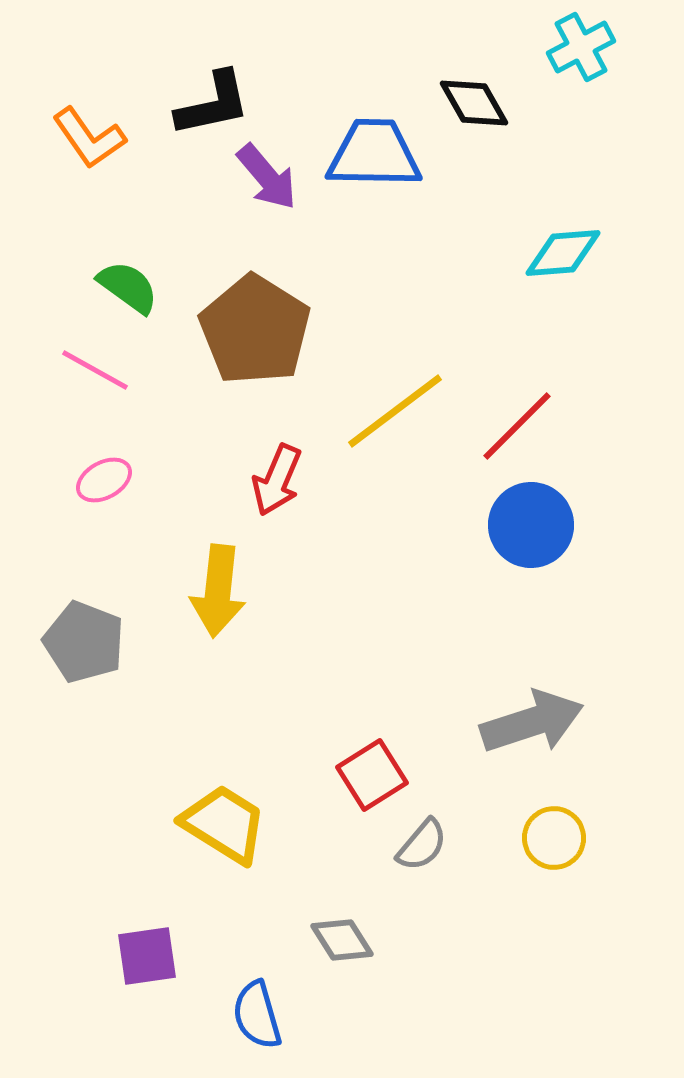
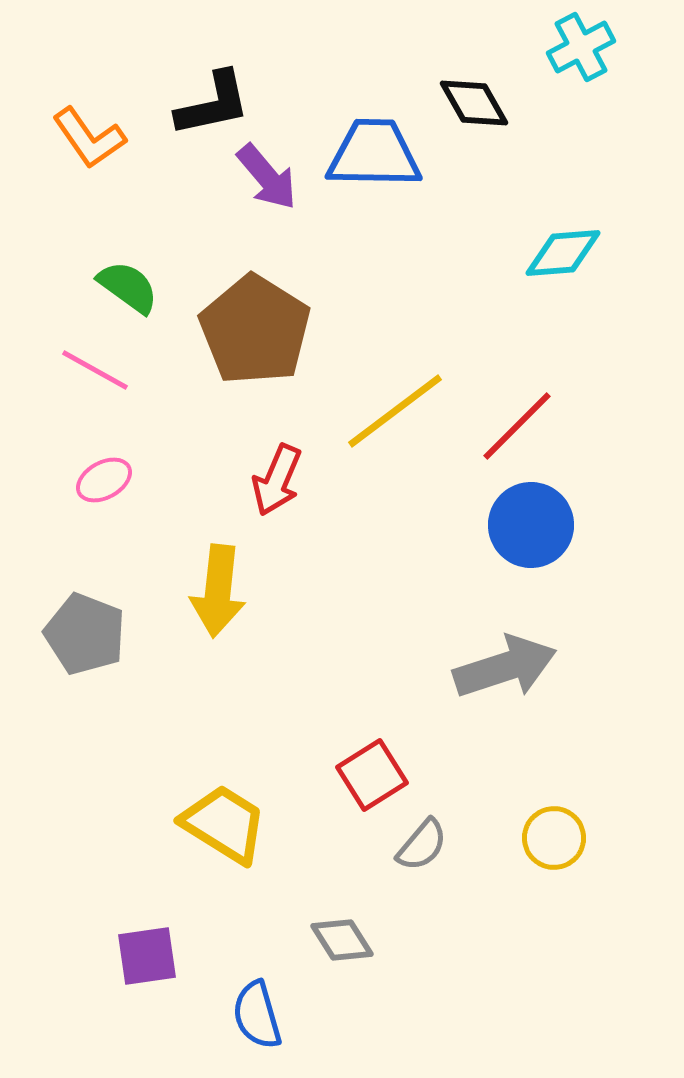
gray pentagon: moved 1 px right, 8 px up
gray arrow: moved 27 px left, 55 px up
